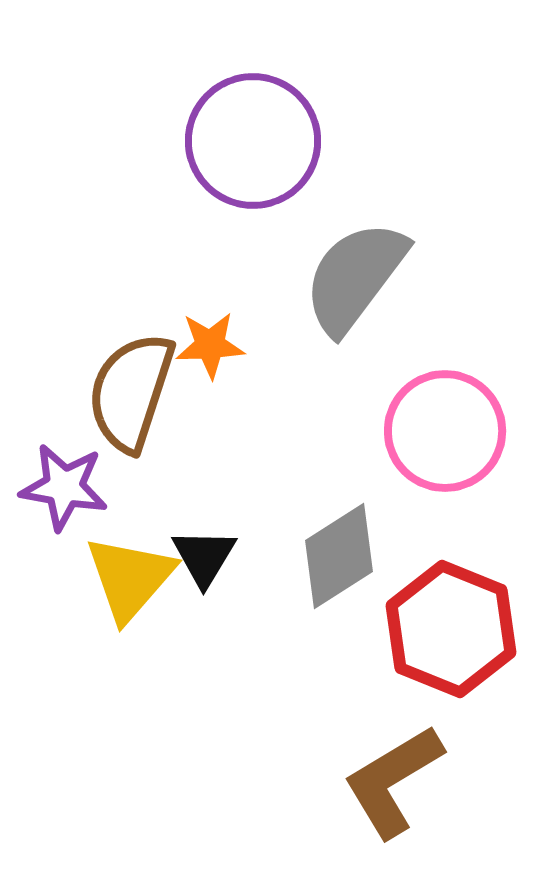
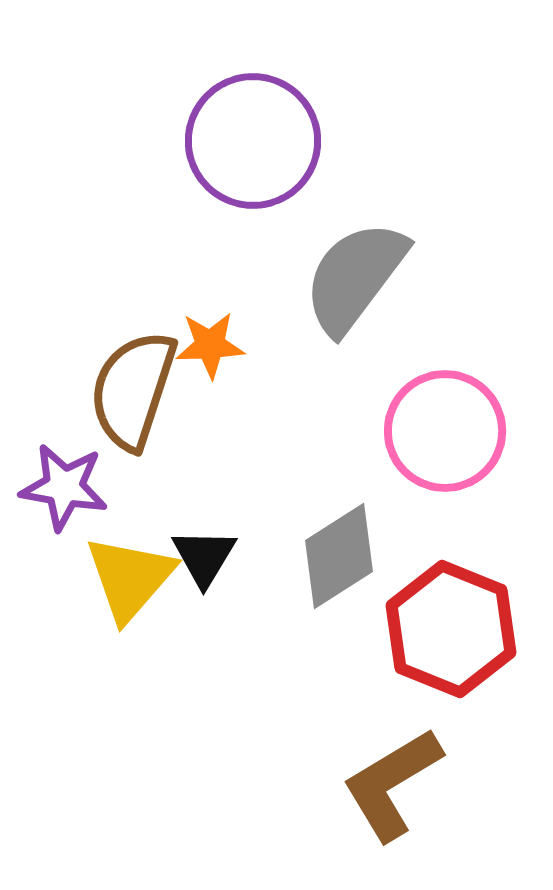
brown semicircle: moved 2 px right, 2 px up
brown L-shape: moved 1 px left, 3 px down
